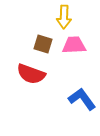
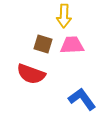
yellow arrow: moved 1 px up
pink trapezoid: moved 2 px left
